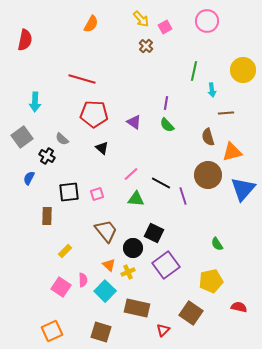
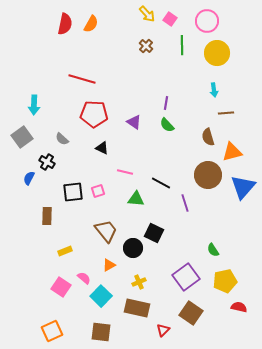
yellow arrow at (141, 19): moved 6 px right, 5 px up
pink square at (165, 27): moved 5 px right, 8 px up; rotated 24 degrees counterclockwise
red semicircle at (25, 40): moved 40 px right, 16 px up
yellow circle at (243, 70): moved 26 px left, 17 px up
green line at (194, 71): moved 12 px left, 26 px up; rotated 12 degrees counterclockwise
cyan arrow at (212, 90): moved 2 px right
cyan arrow at (35, 102): moved 1 px left, 3 px down
black triangle at (102, 148): rotated 16 degrees counterclockwise
black cross at (47, 156): moved 6 px down
pink line at (131, 174): moved 6 px left, 2 px up; rotated 56 degrees clockwise
blue triangle at (243, 189): moved 2 px up
black square at (69, 192): moved 4 px right
pink square at (97, 194): moved 1 px right, 3 px up
purple line at (183, 196): moved 2 px right, 7 px down
green semicircle at (217, 244): moved 4 px left, 6 px down
yellow rectangle at (65, 251): rotated 24 degrees clockwise
orange triangle at (109, 265): rotated 48 degrees clockwise
purple square at (166, 265): moved 20 px right, 12 px down
yellow cross at (128, 272): moved 11 px right, 10 px down
pink semicircle at (83, 280): moved 1 px right, 2 px up; rotated 48 degrees counterclockwise
yellow pentagon at (211, 281): moved 14 px right
cyan square at (105, 291): moved 4 px left, 5 px down
brown square at (101, 332): rotated 10 degrees counterclockwise
